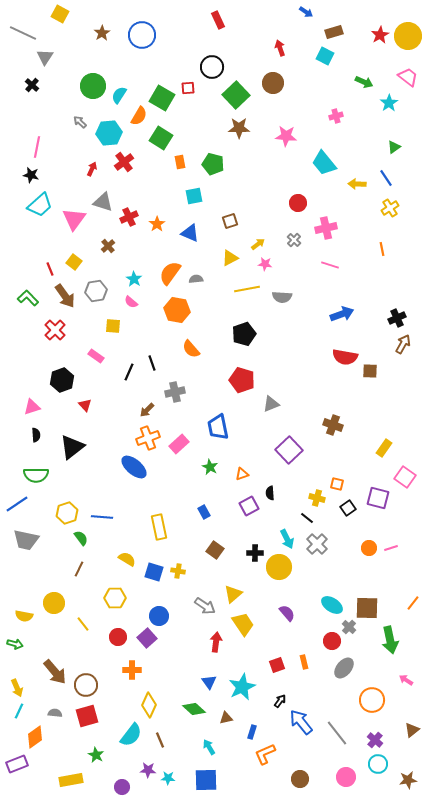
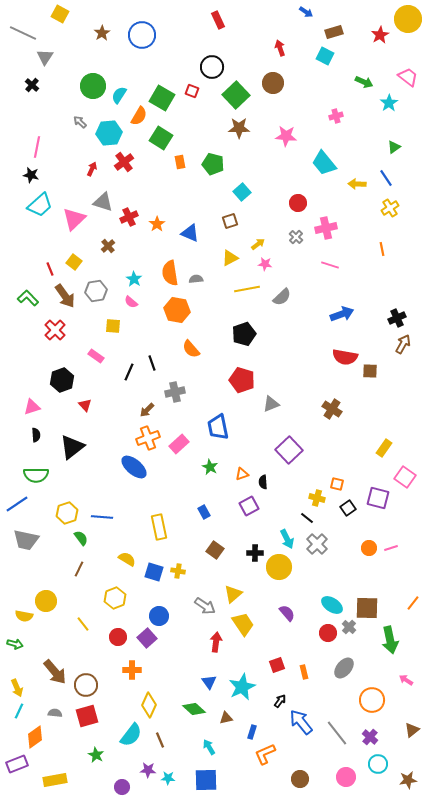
yellow circle at (408, 36): moved 17 px up
red square at (188, 88): moved 4 px right, 3 px down; rotated 24 degrees clockwise
cyan square at (194, 196): moved 48 px right, 4 px up; rotated 30 degrees counterclockwise
pink triangle at (74, 219): rotated 10 degrees clockwise
gray cross at (294, 240): moved 2 px right, 3 px up
orange semicircle at (170, 273): rotated 45 degrees counterclockwise
gray semicircle at (282, 297): rotated 48 degrees counterclockwise
brown cross at (333, 425): moved 1 px left, 16 px up; rotated 12 degrees clockwise
black semicircle at (270, 493): moved 7 px left, 11 px up
yellow hexagon at (115, 598): rotated 20 degrees counterclockwise
yellow circle at (54, 603): moved 8 px left, 2 px up
red circle at (332, 641): moved 4 px left, 8 px up
orange rectangle at (304, 662): moved 10 px down
purple cross at (375, 740): moved 5 px left, 3 px up
yellow rectangle at (71, 780): moved 16 px left
